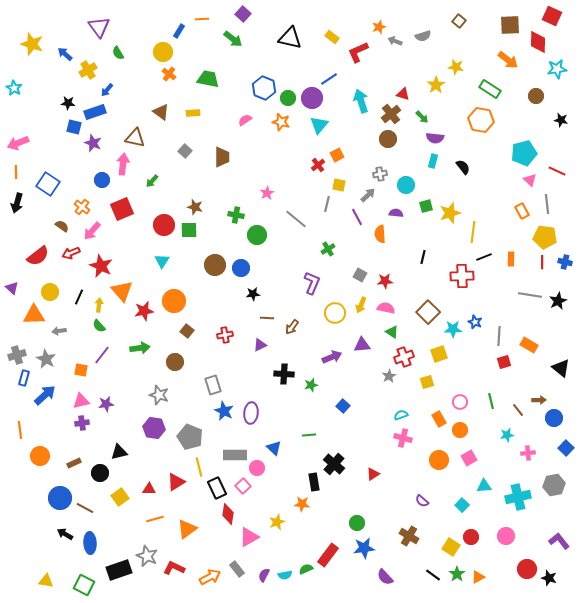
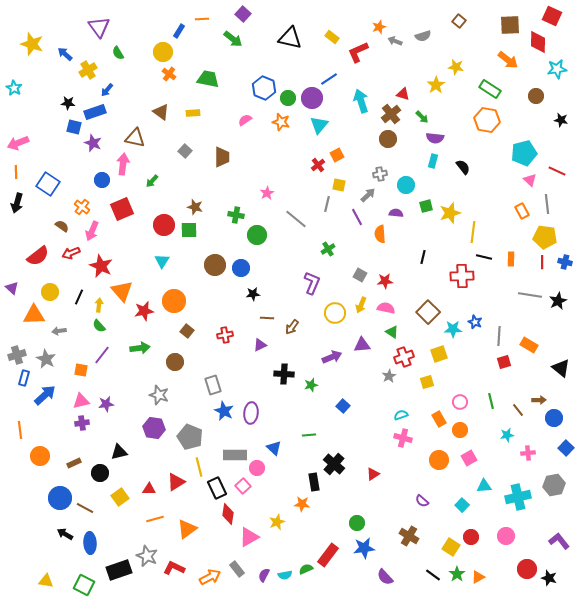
orange hexagon at (481, 120): moved 6 px right
pink arrow at (92, 231): rotated 18 degrees counterclockwise
black line at (484, 257): rotated 35 degrees clockwise
